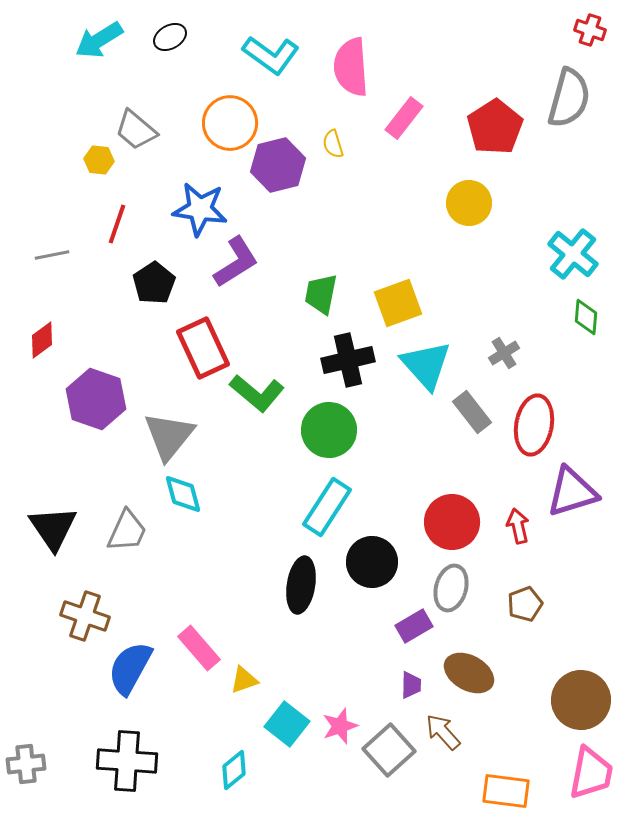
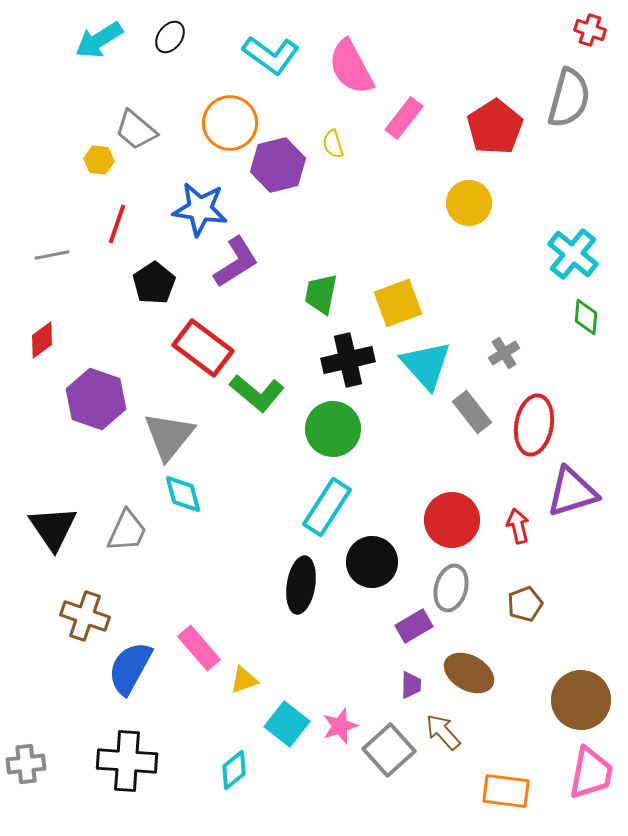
black ellipse at (170, 37): rotated 24 degrees counterclockwise
pink semicircle at (351, 67): rotated 24 degrees counterclockwise
red rectangle at (203, 348): rotated 28 degrees counterclockwise
green circle at (329, 430): moved 4 px right, 1 px up
red circle at (452, 522): moved 2 px up
